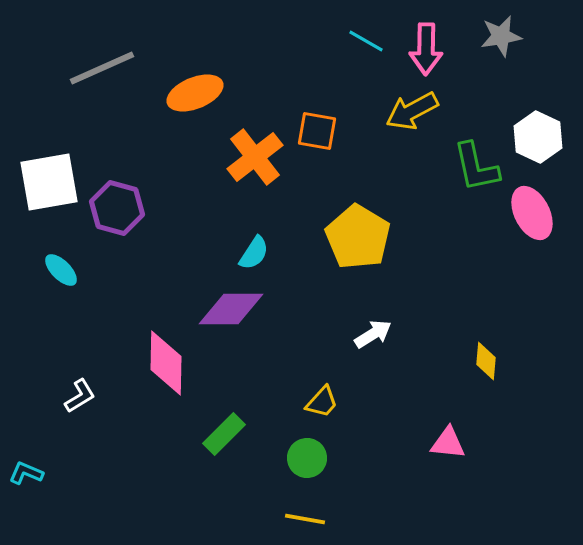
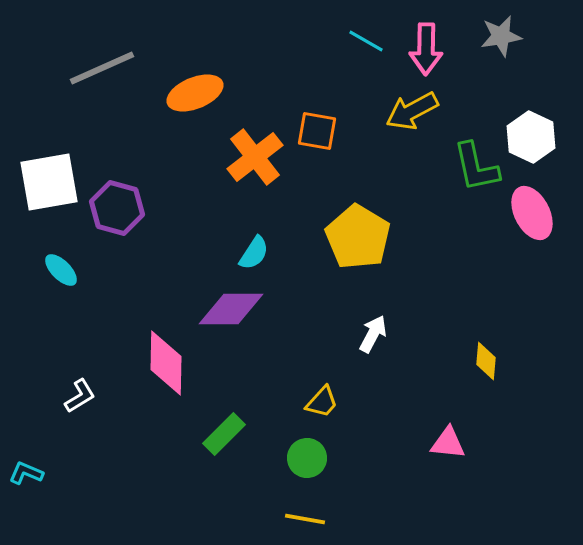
white hexagon: moved 7 px left
white arrow: rotated 30 degrees counterclockwise
